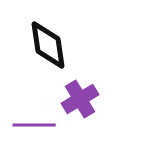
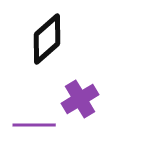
black diamond: moved 1 px left, 6 px up; rotated 57 degrees clockwise
